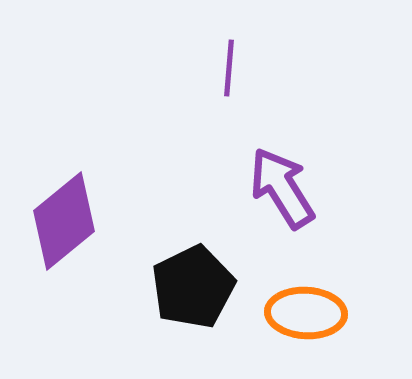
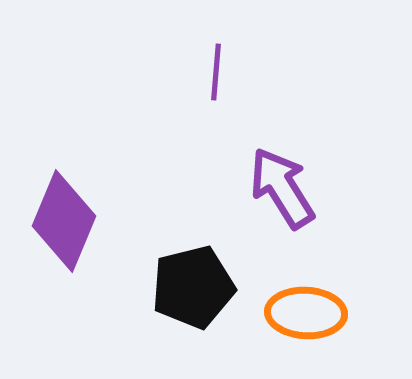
purple line: moved 13 px left, 4 px down
purple diamond: rotated 28 degrees counterclockwise
black pentagon: rotated 12 degrees clockwise
